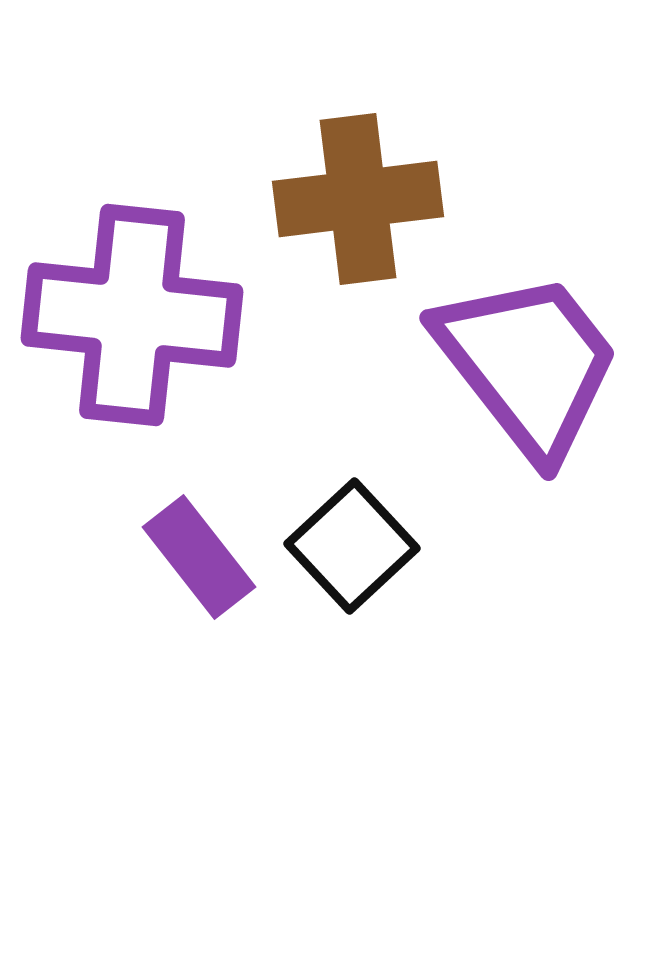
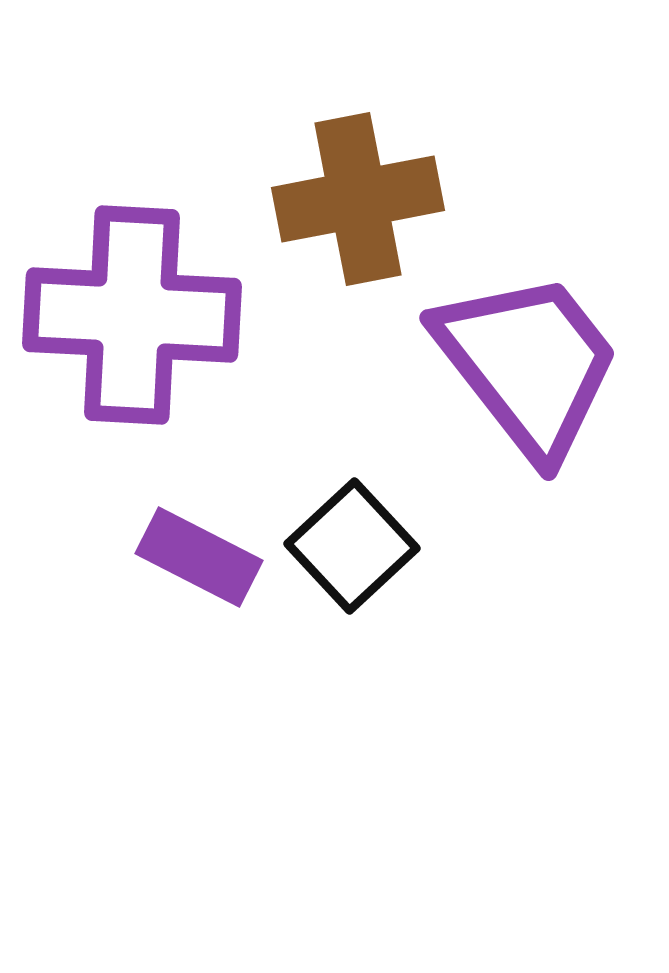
brown cross: rotated 4 degrees counterclockwise
purple cross: rotated 3 degrees counterclockwise
purple rectangle: rotated 25 degrees counterclockwise
